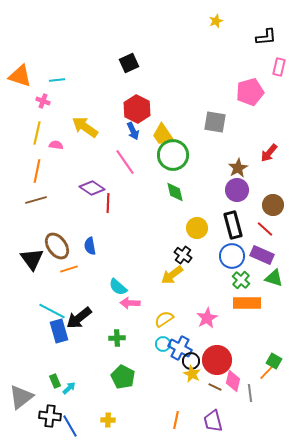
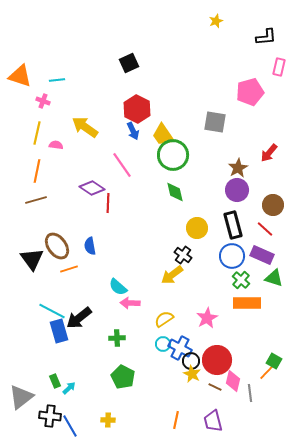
pink line at (125, 162): moved 3 px left, 3 px down
